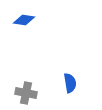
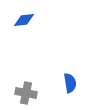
blue diamond: rotated 15 degrees counterclockwise
